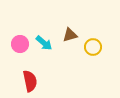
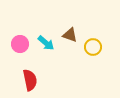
brown triangle: rotated 35 degrees clockwise
cyan arrow: moved 2 px right
red semicircle: moved 1 px up
